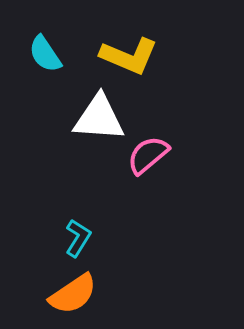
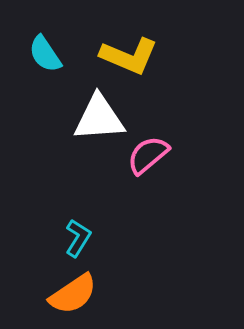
white triangle: rotated 8 degrees counterclockwise
